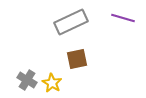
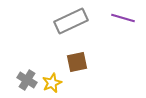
gray rectangle: moved 1 px up
brown square: moved 3 px down
yellow star: rotated 18 degrees clockwise
